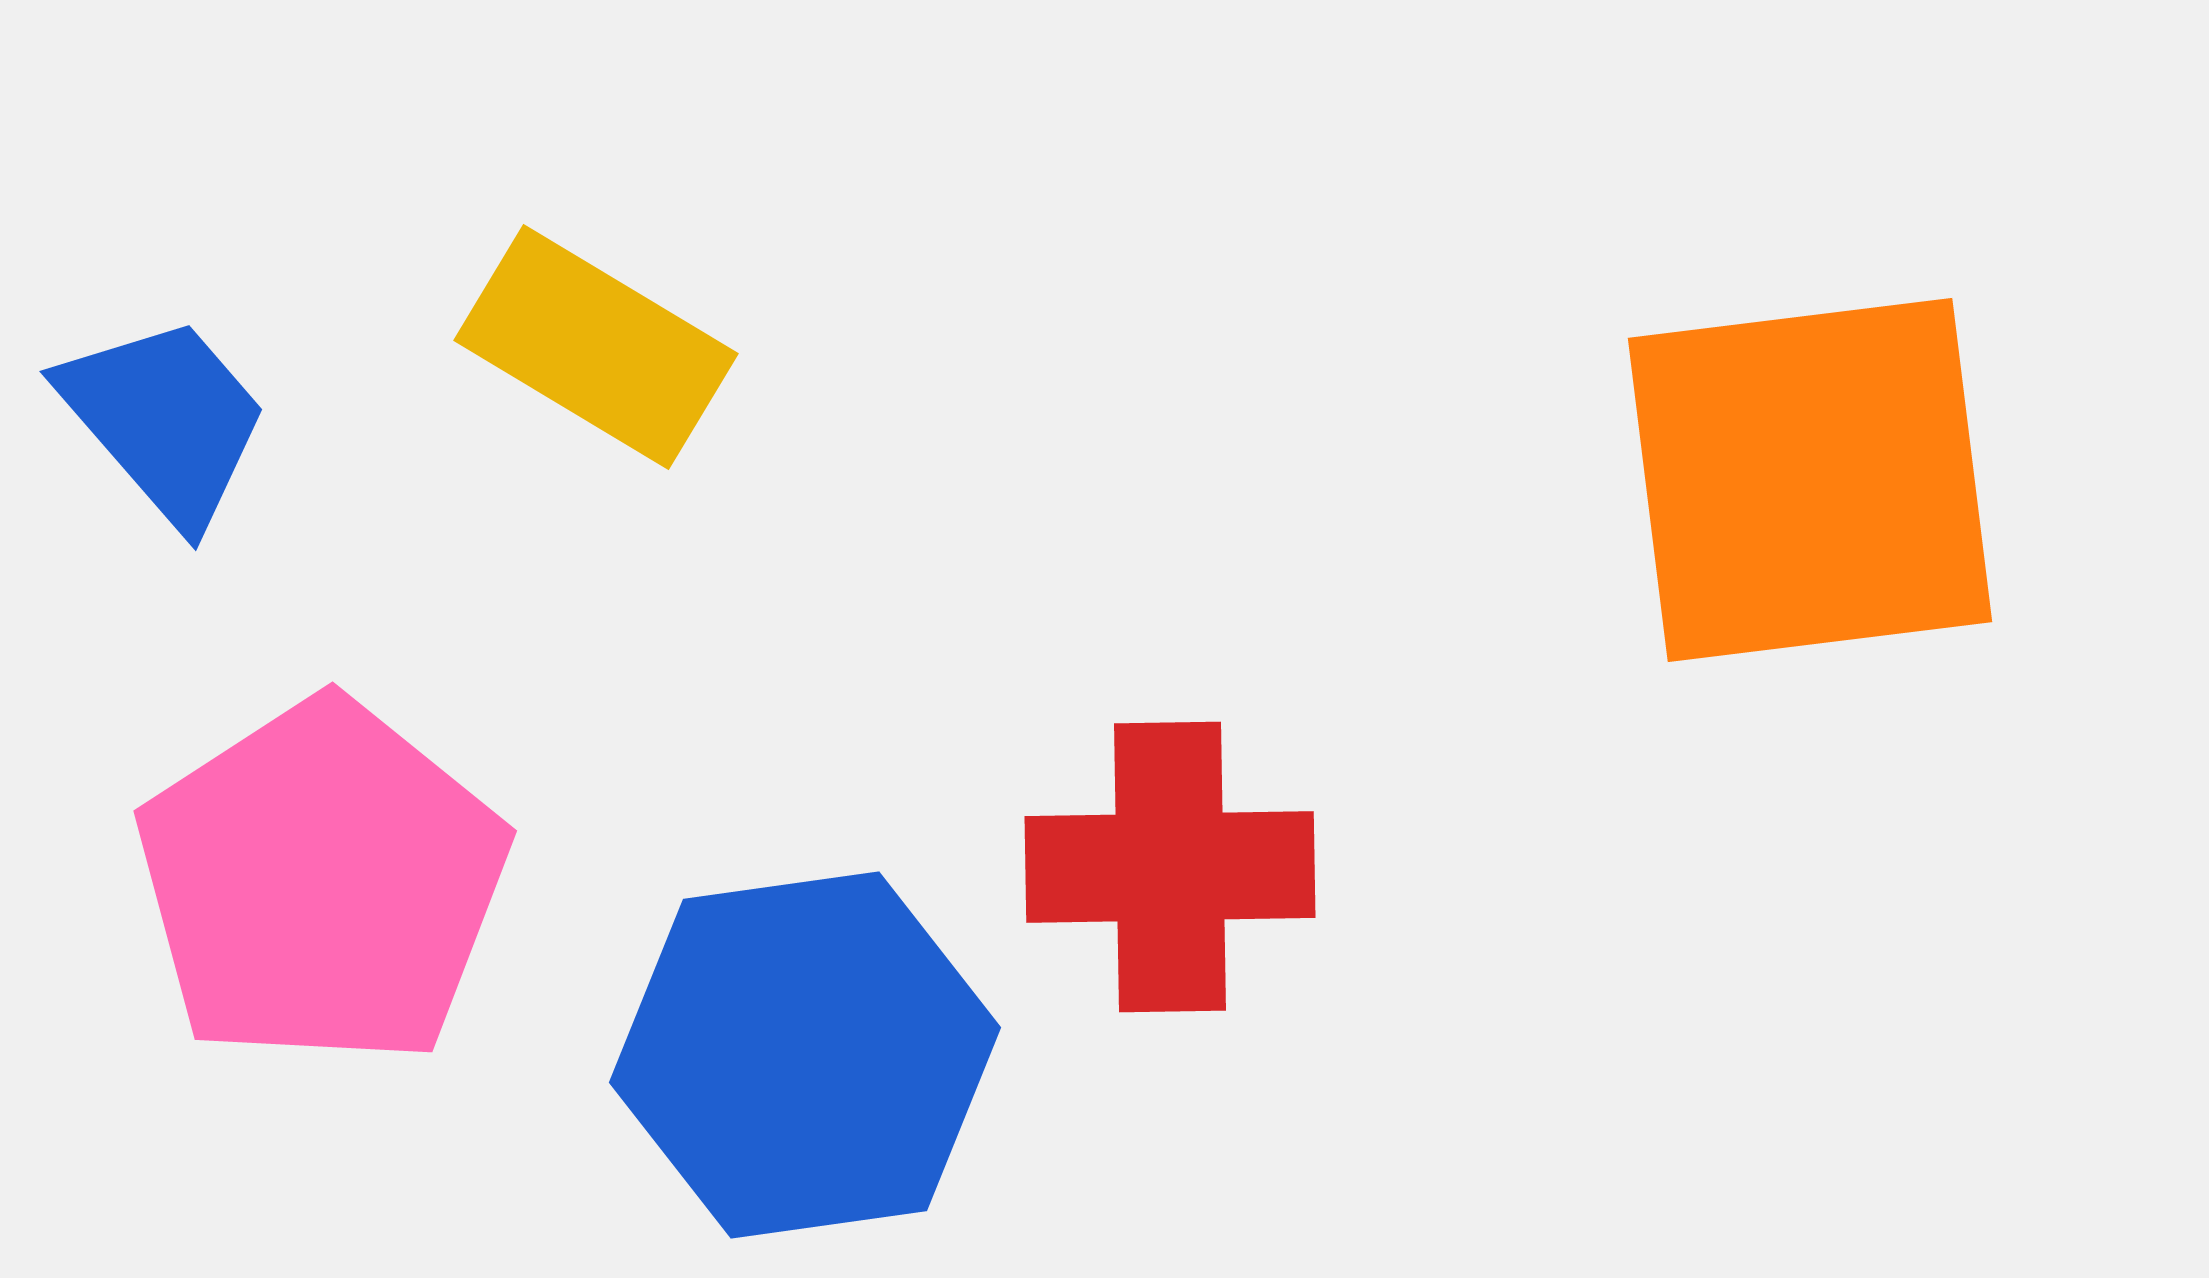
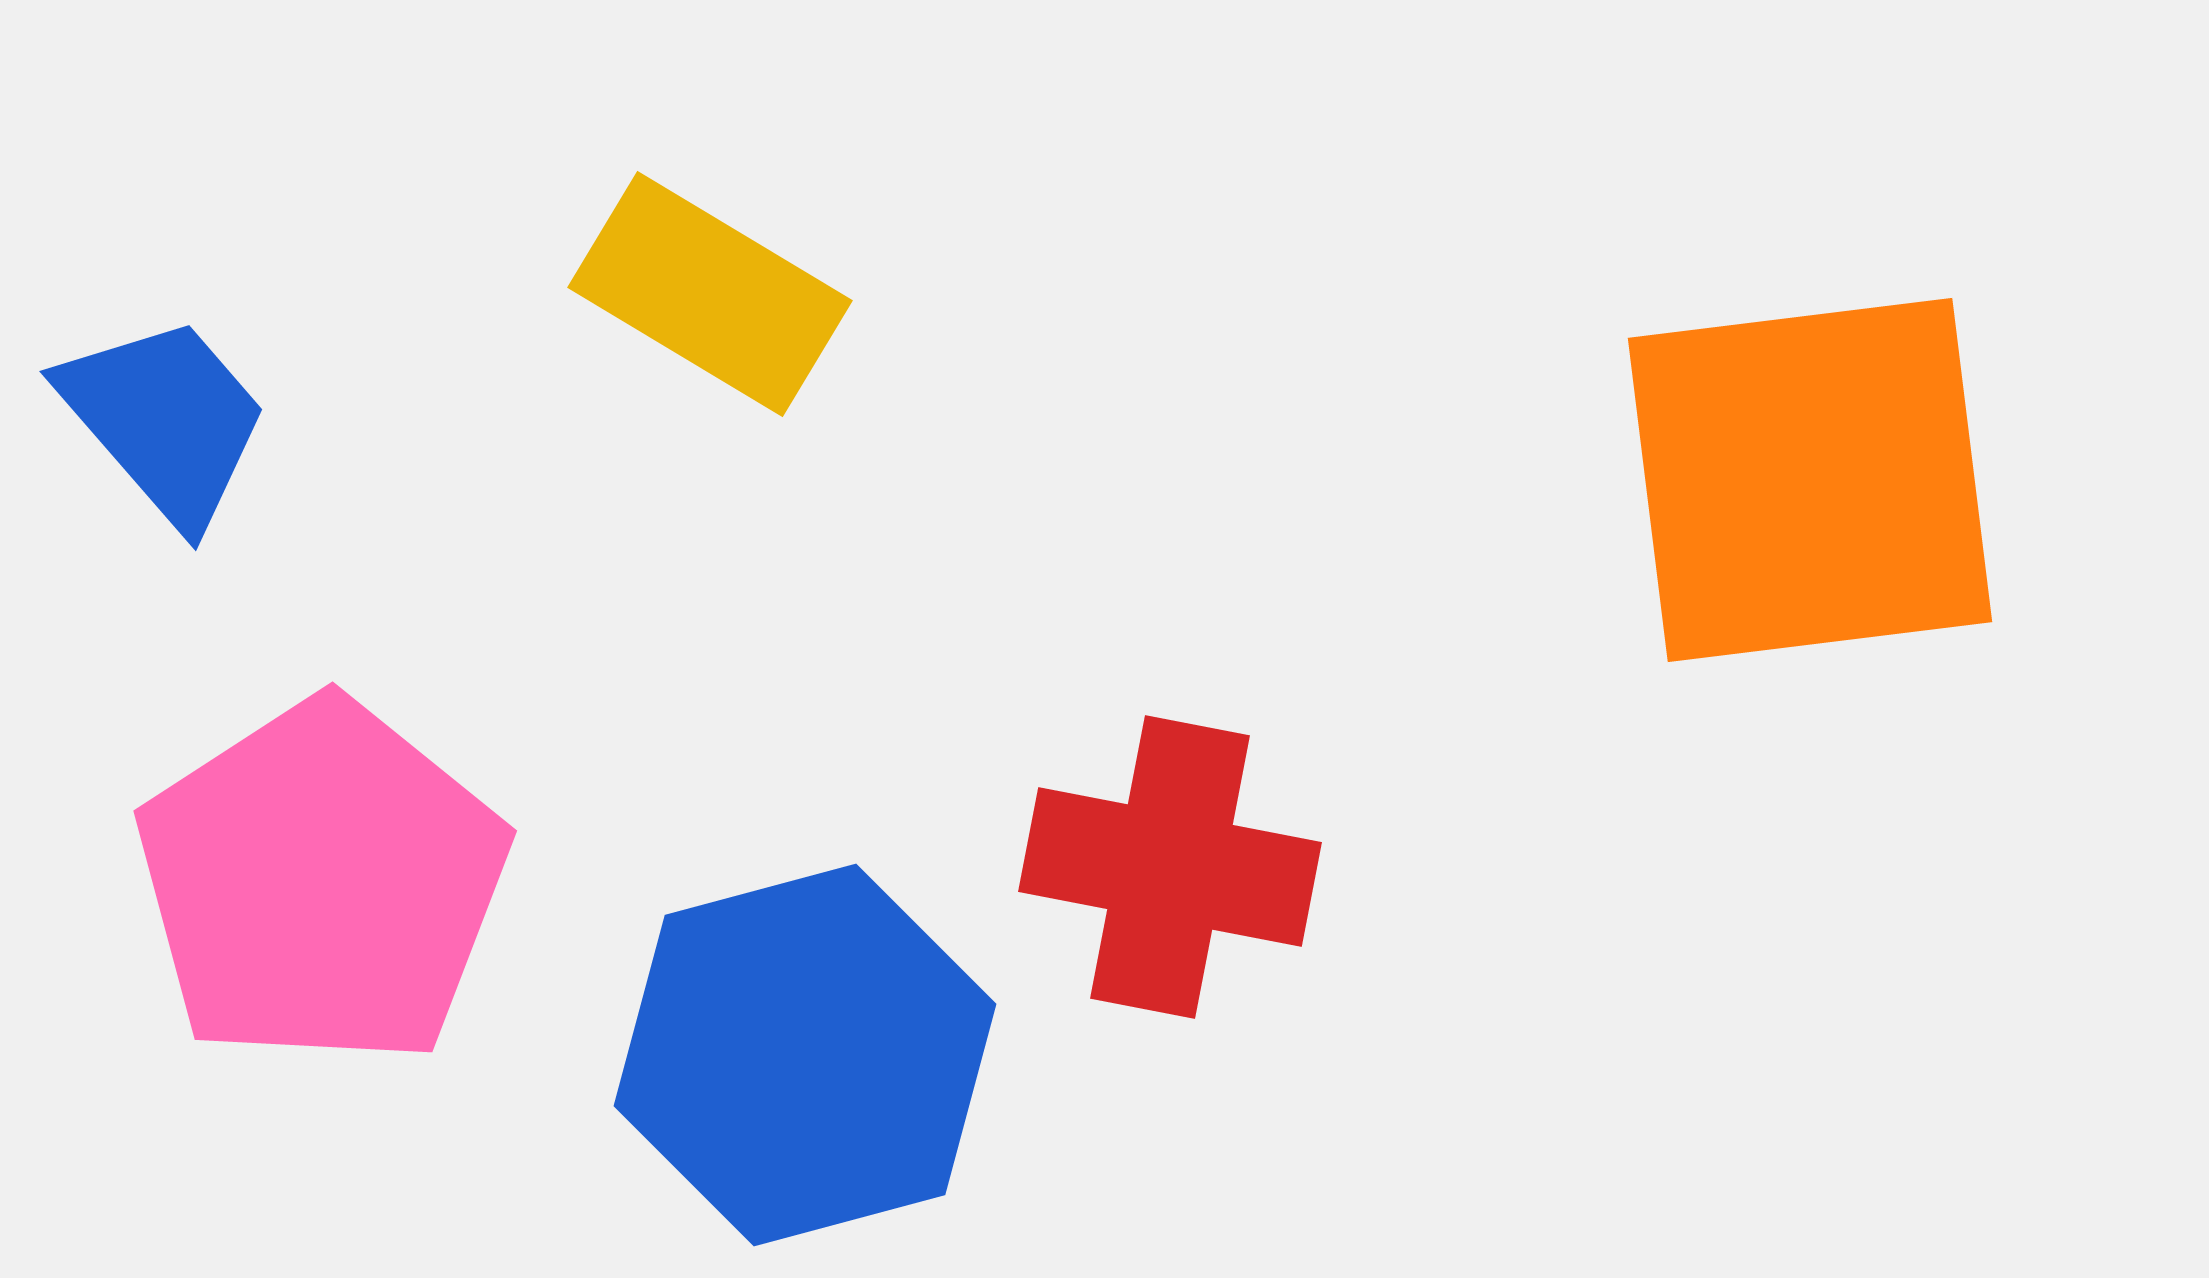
yellow rectangle: moved 114 px right, 53 px up
red cross: rotated 12 degrees clockwise
blue hexagon: rotated 7 degrees counterclockwise
